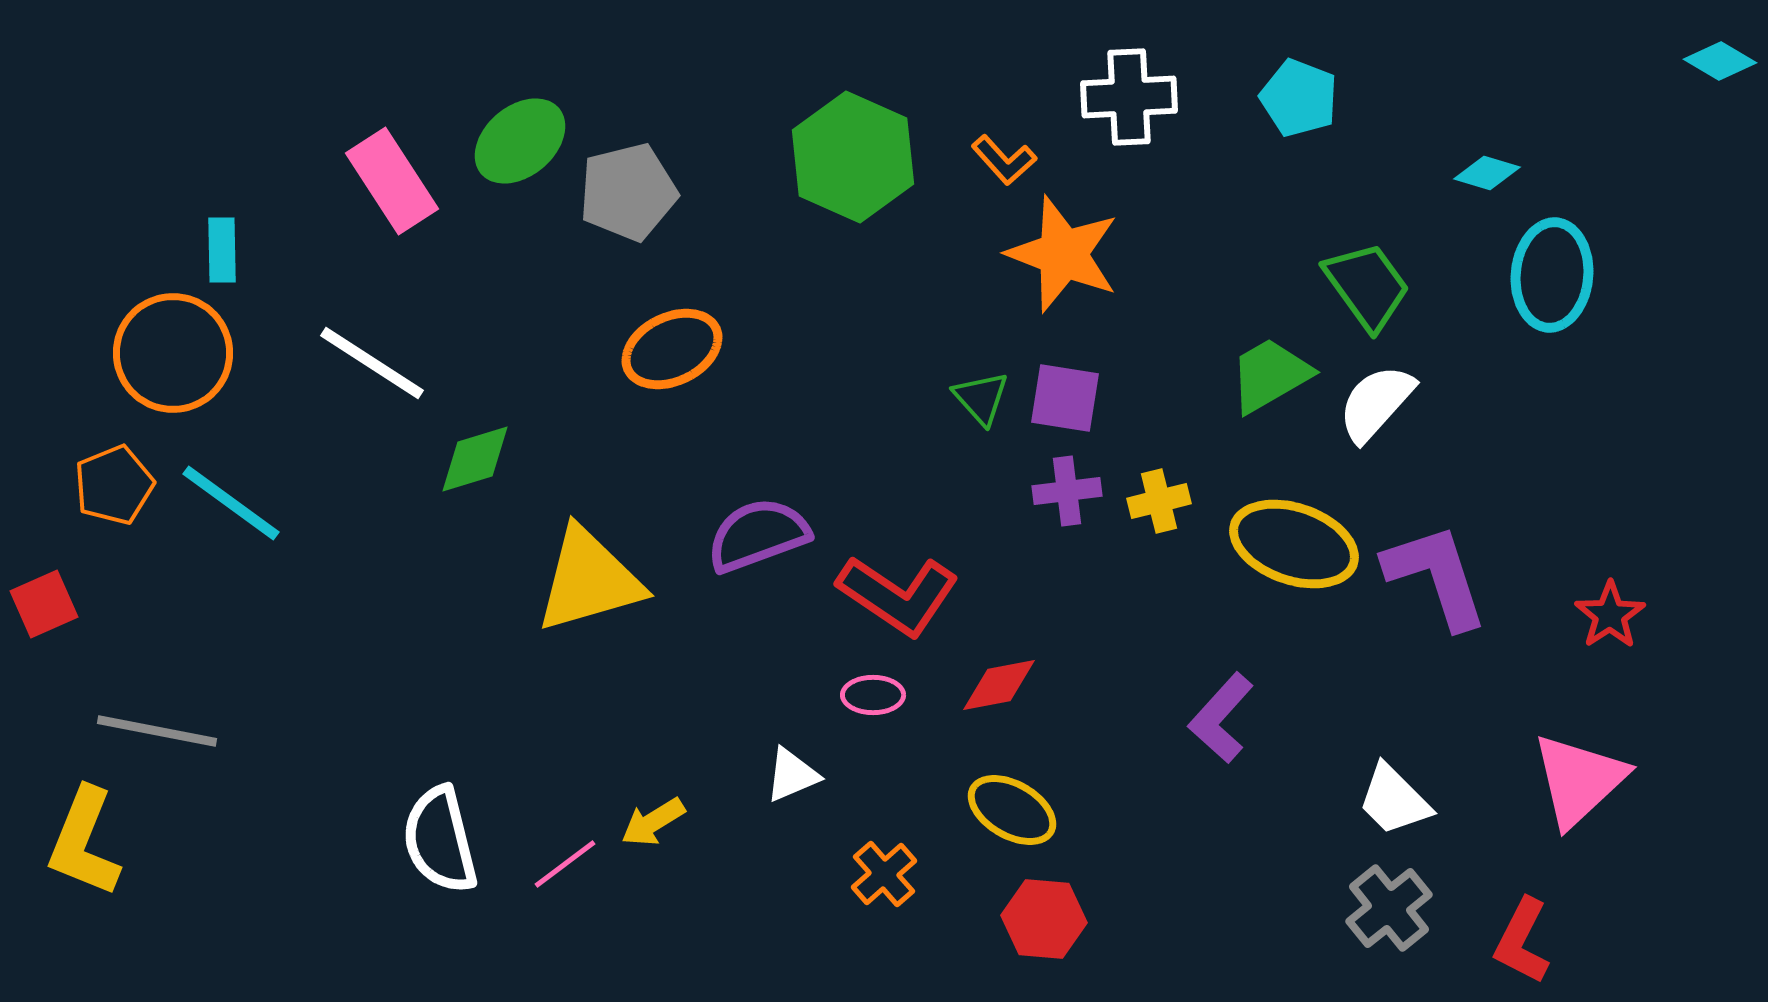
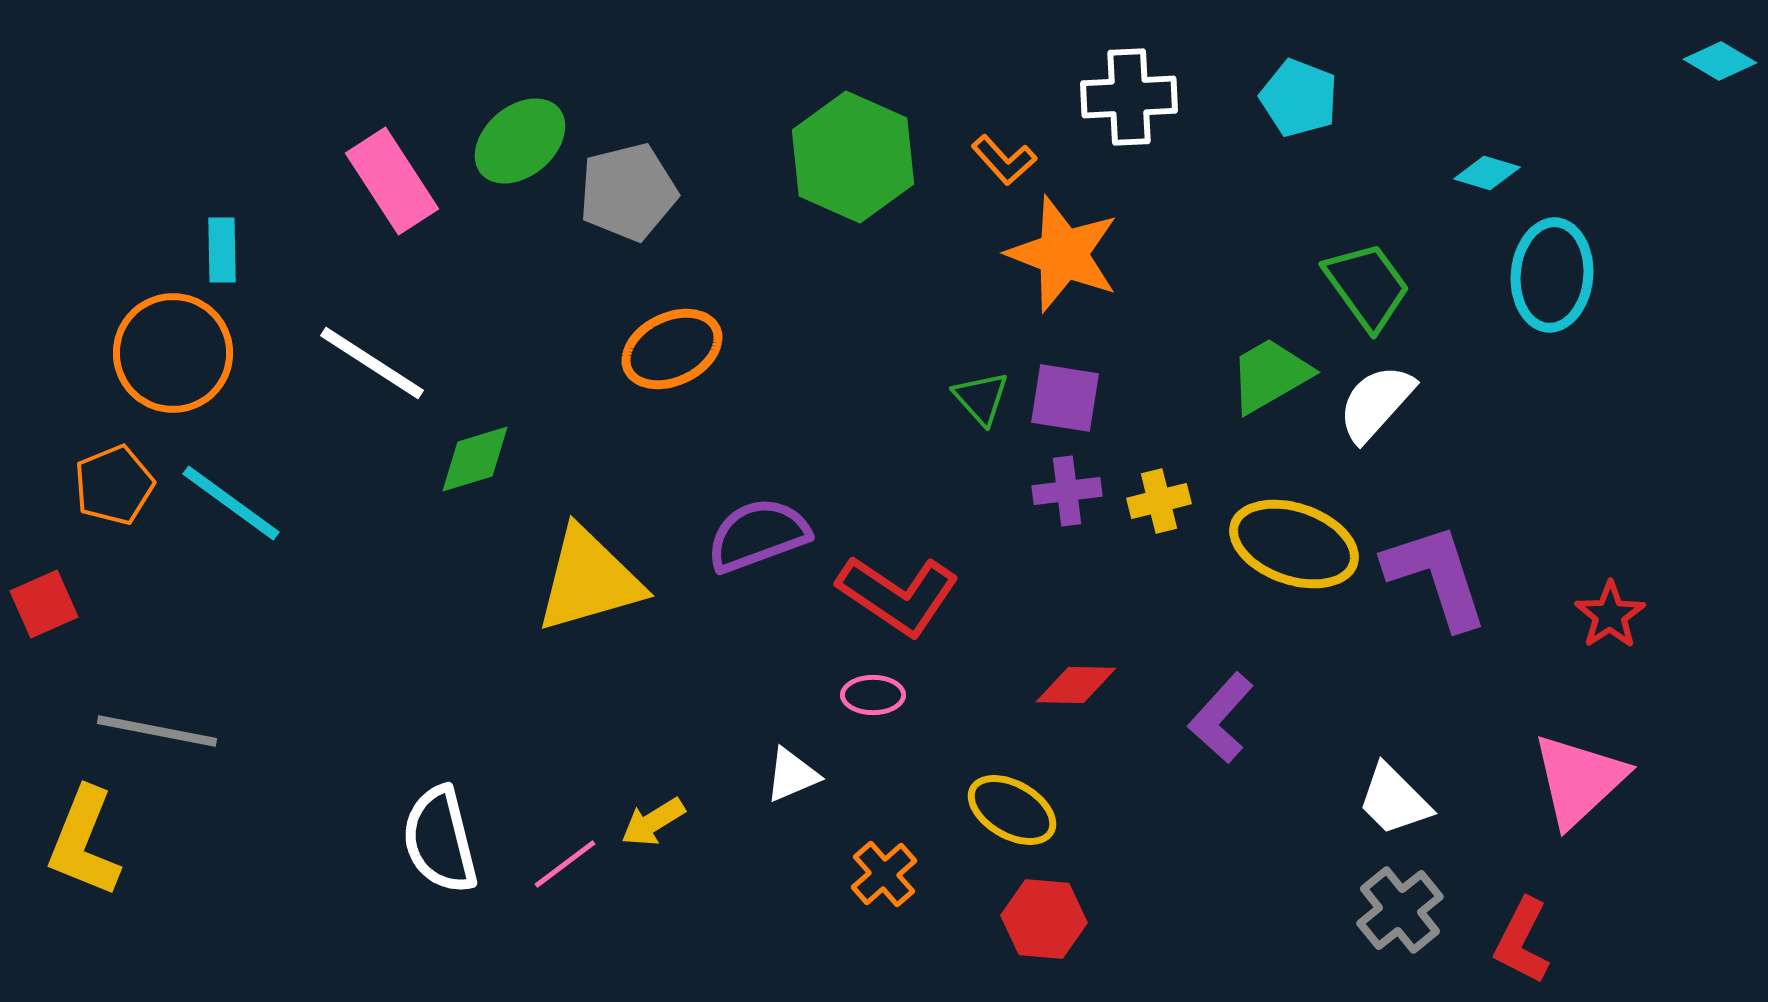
red diamond at (999, 685): moved 77 px right; rotated 12 degrees clockwise
gray cross at (1389, 908): moved 11 px right, 2 px down
